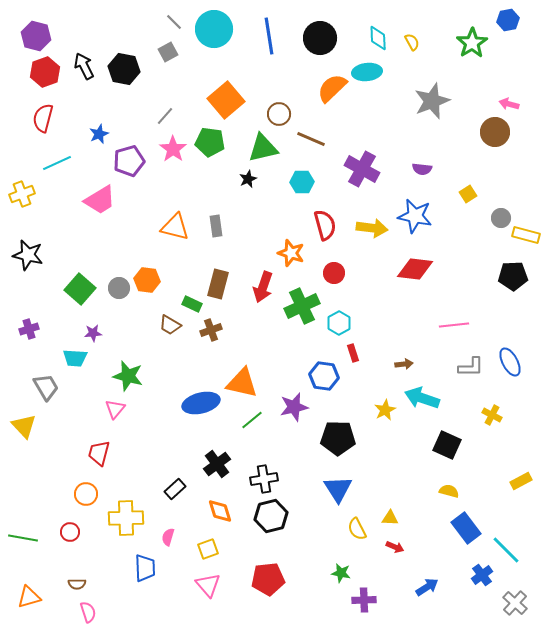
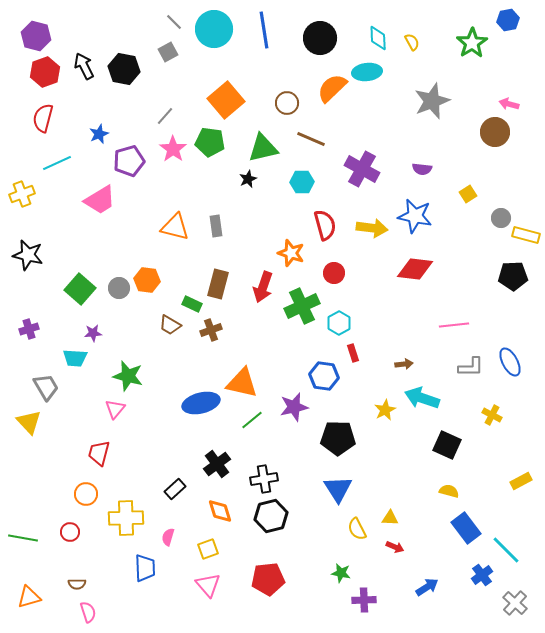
blue line at (269, 36): moved 5 px left, 6 px up
brown circle at (279, 114): moved 8 px right, 11 px up
yellow triangle at (24, 426): moved 5 px right, 4 px up
